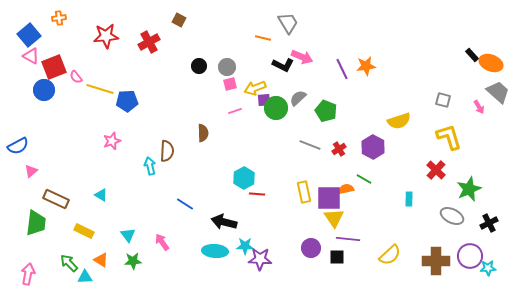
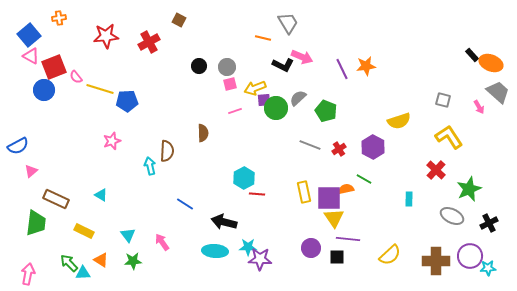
yellow L-shape at (449, 137): rotated 16 degrees counterclockwise
cyan star at (245, 246): moved 3 px right, 1 px down
cyan triangle at (85, 277): moved 2 px left, 4 px up
